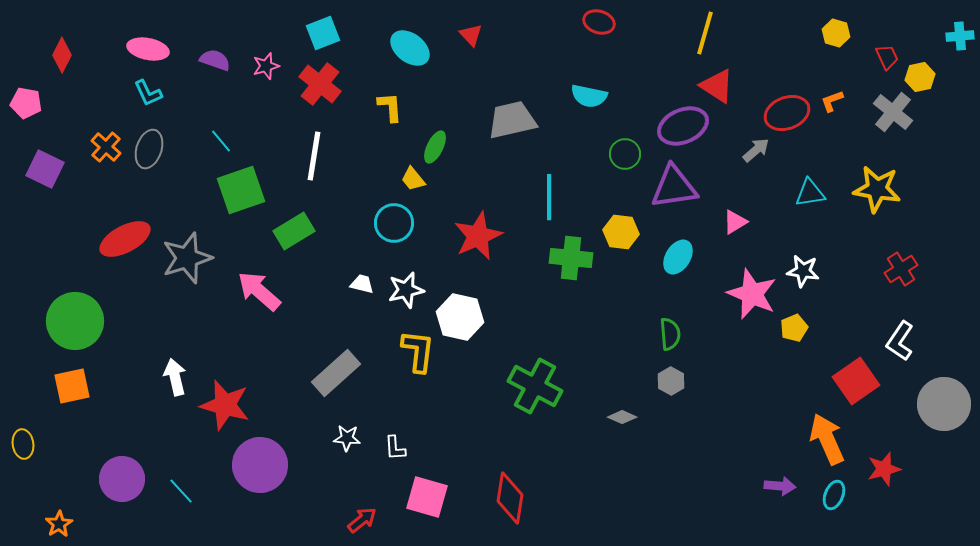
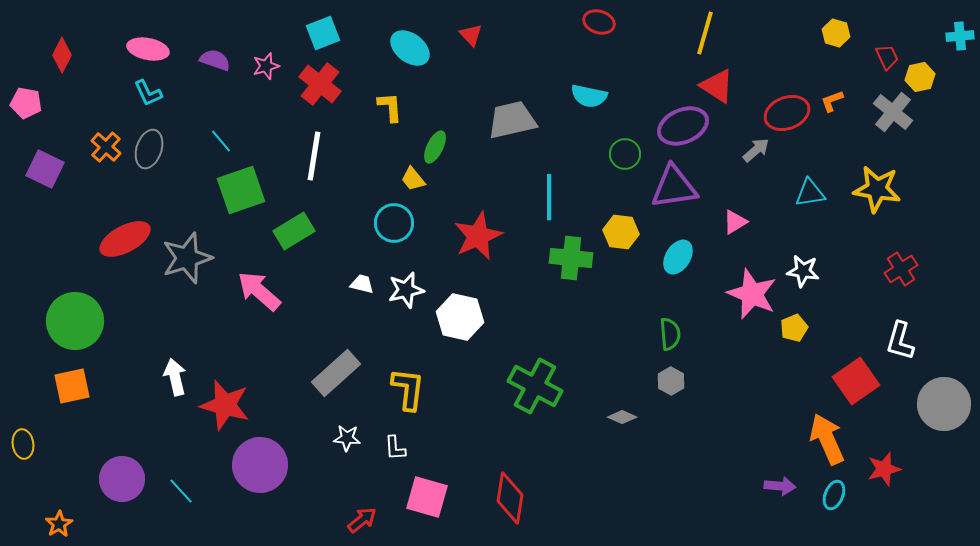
white L-shape at (900, 341): rotated 18 degrees counterclockwise
yellow L-shape at (418, 351): moved 10 px left, 38 px down
